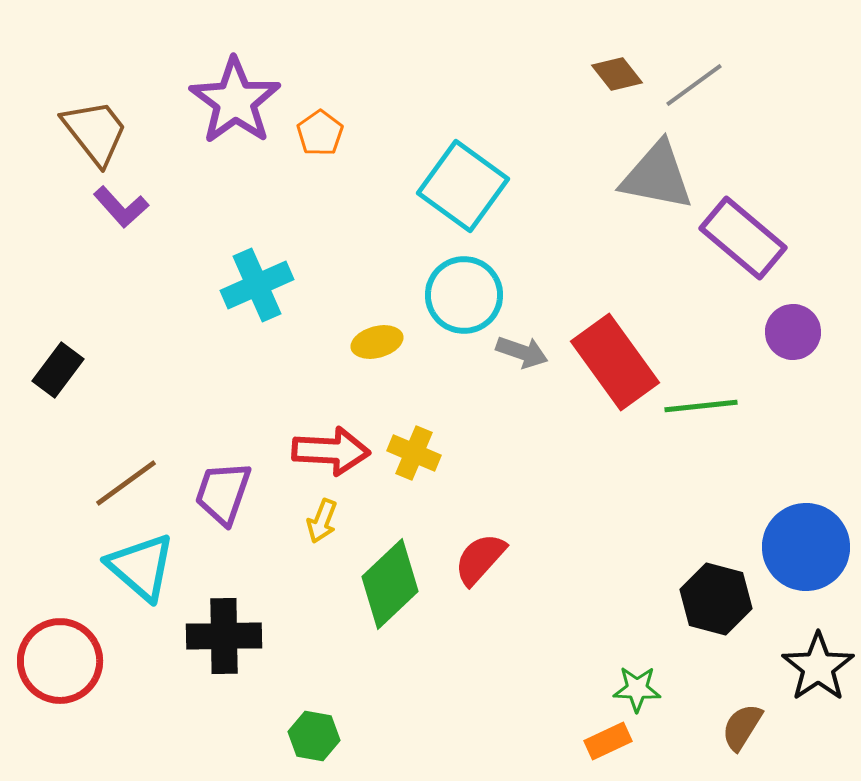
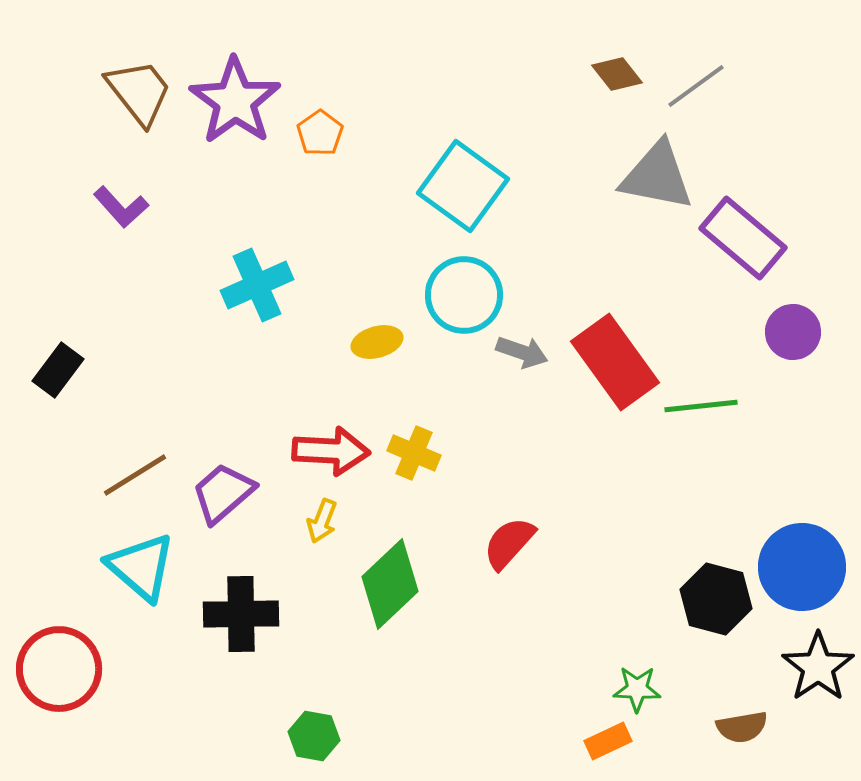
gray line: moved 2 px right, 1 px down
brown trapezoid: moved 44 px right, 40 px up
brown line: moved 9 px right, 8 px up; rotated 4 degrees clockwise
purple trapezoid: rotated 30 degrees clockwise
blue circle: moved 4 px left, 20 px down
red semicircle: moved 29 px right, 16 px up
black cross: moved 17 px right, 22 px up
red circle: moved 1 px left, 8 px down
brown semicircle: rotated 132 degrees counterclockwise
